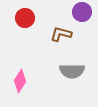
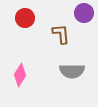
purple circle: moved 2 px right, 1 px down
brown L-shape: rotated 70 degrees clockwise
pink diamond: moved 6 px up
